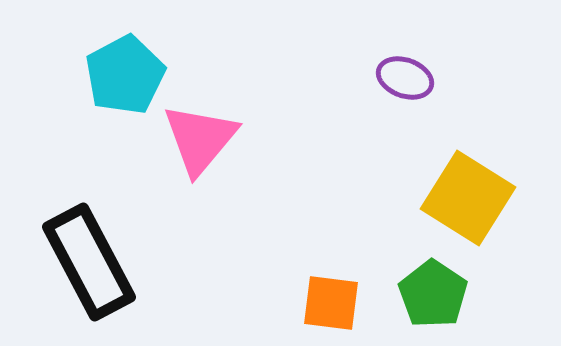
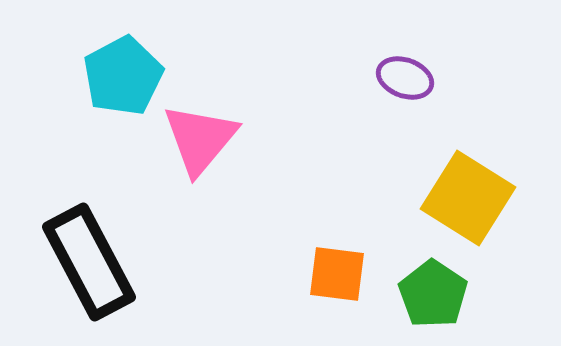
cyan pentagon: moved 2 px left, 1 px down
orange square: moved 6 px right, 29 px up
